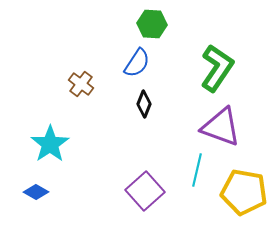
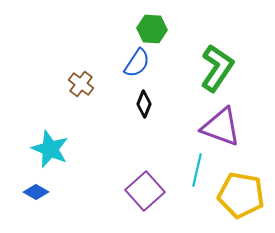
green hexagon: moved 5 px down
cyan star: moved 5 px down; rotated 15 degrees counterclockwise
yellow pentagon: moved 3 px left, 3 px down
